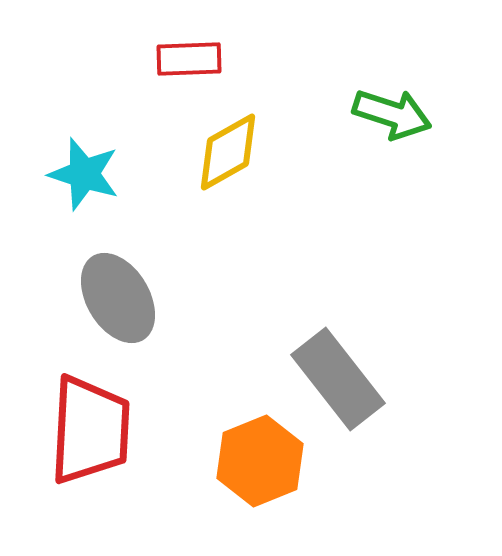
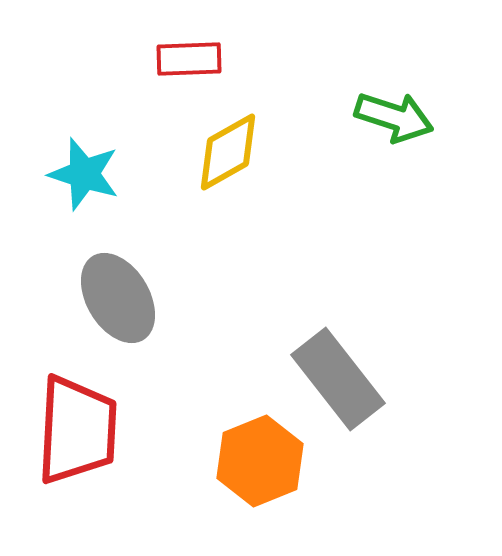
green arrow: moved 2 px right, 3 px down
red trapezoid: moved 13 px left
